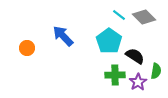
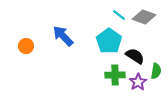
gray diamond: rotated 25 degrees counterclockwise
orange circle: moved 1 px left, 2 px up
